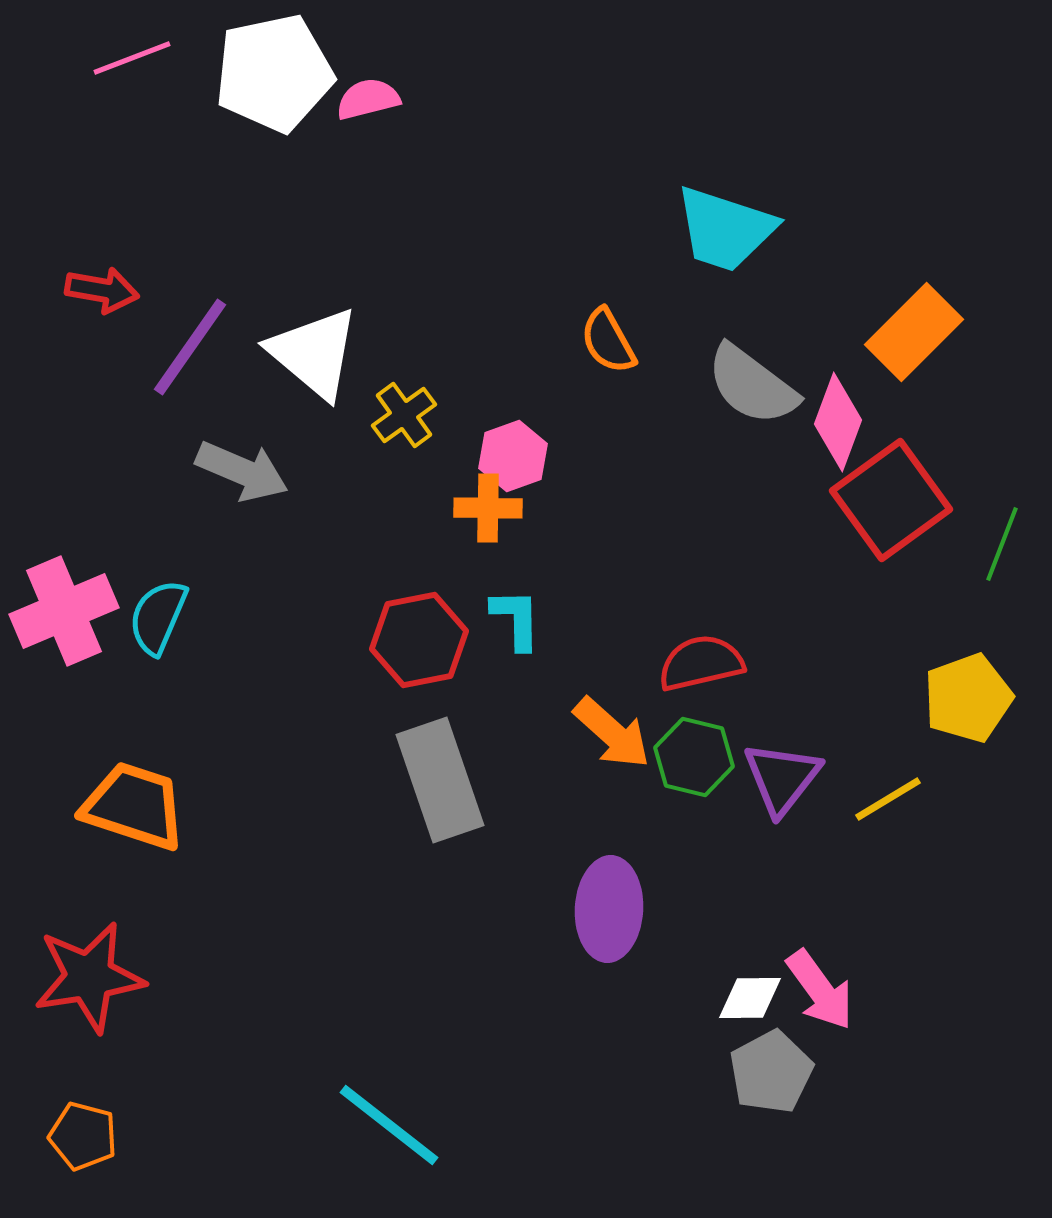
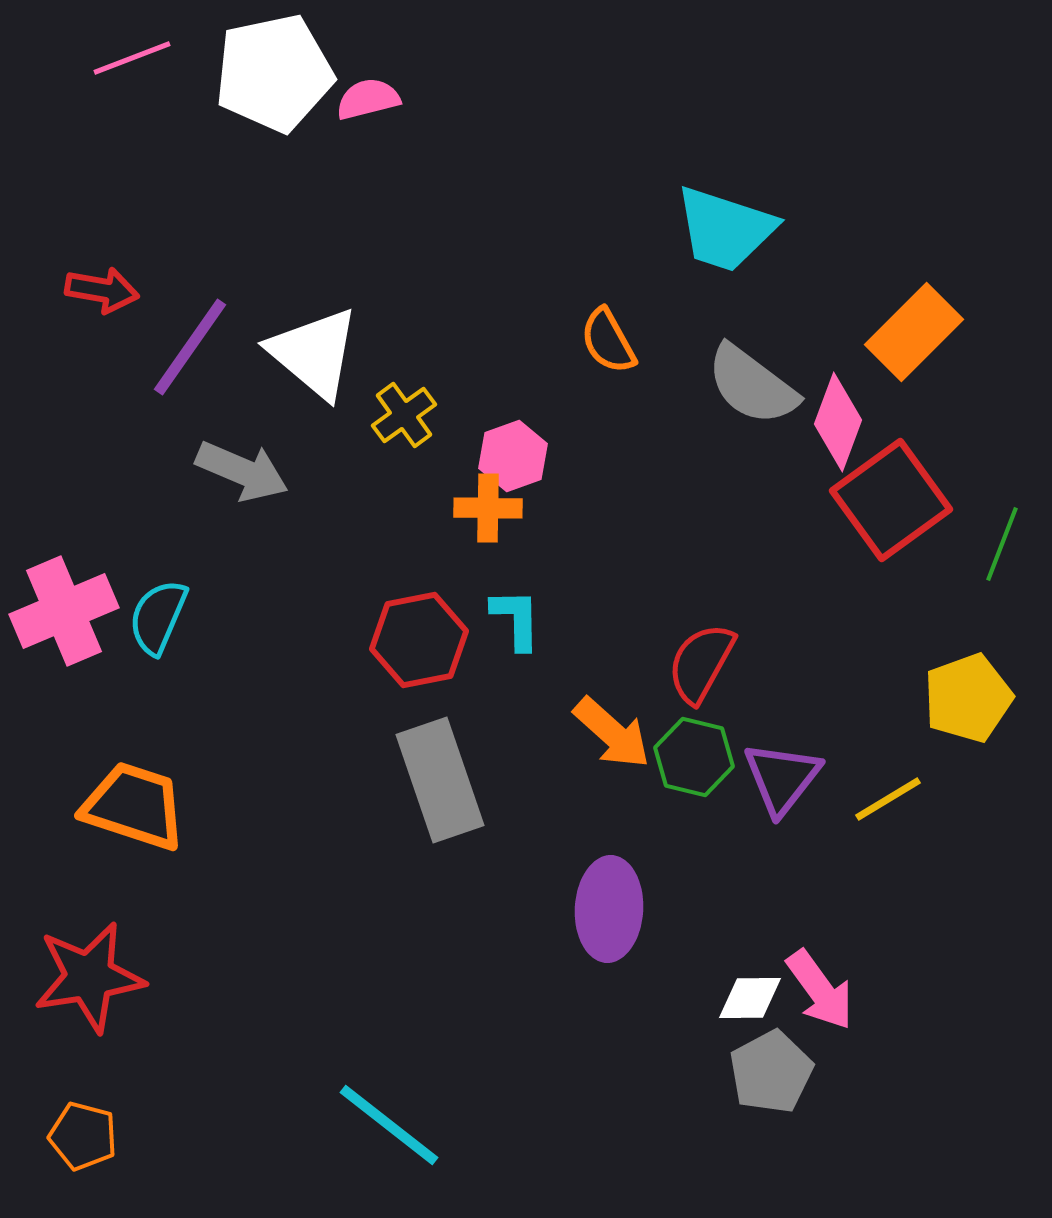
red semicircle: rotated 48 degrees counterclockwise
